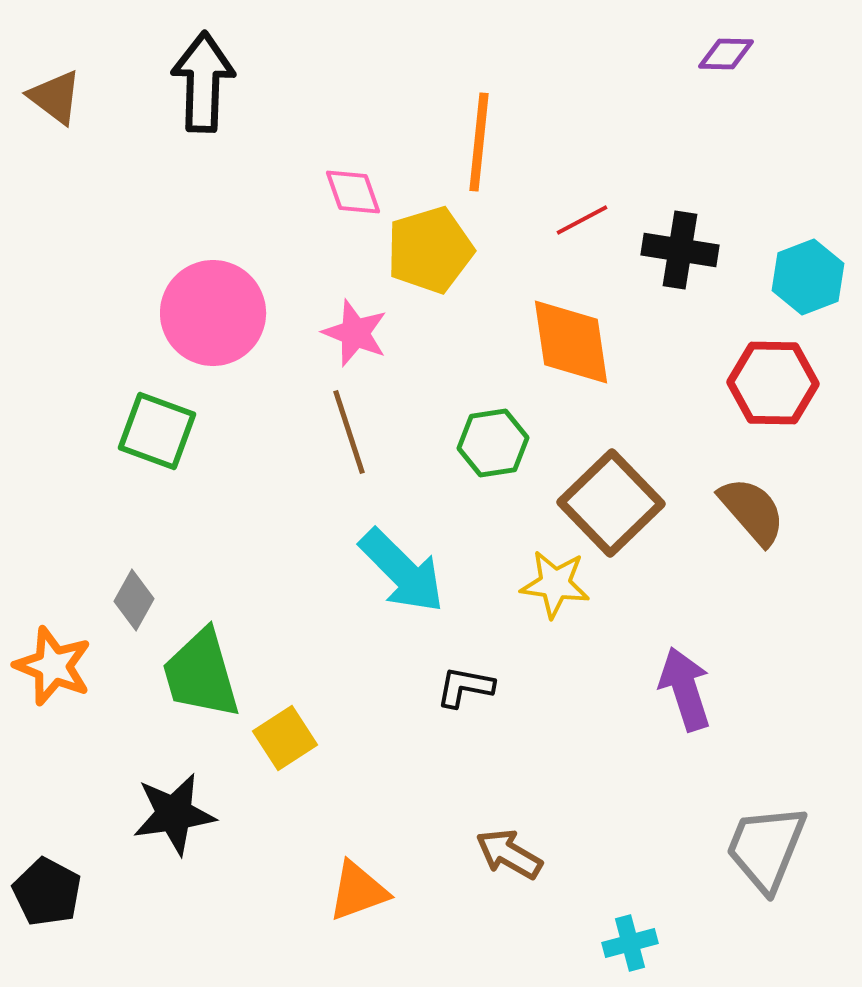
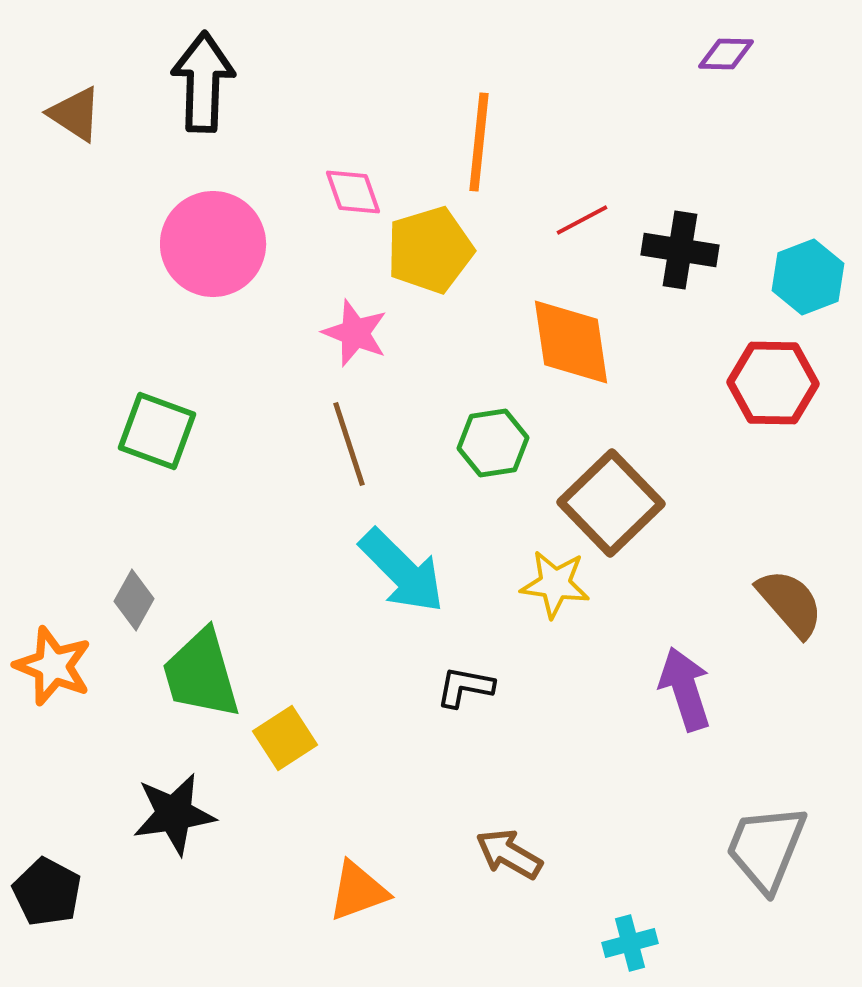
brown triangle: moved 20 px right, 17 px down; rotated 4 degrees counterclockwise
pink circle: moved 69 px up
brown line: moved 12 px down
brown semicircle: moved 38 px right, 92 px down
